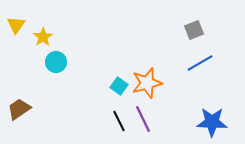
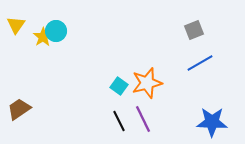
cyan circle: moved 31 px up
